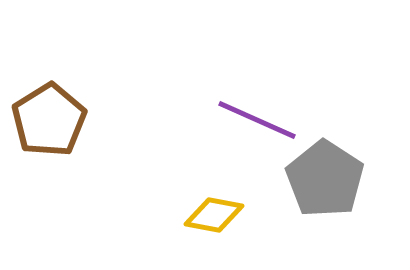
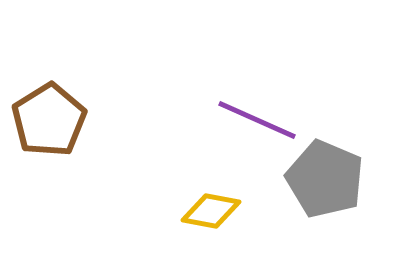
gray pentagon: rotated 10 degrees counterclockwise
yellow diamond: moved 3 px left, 4 px up
